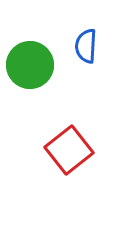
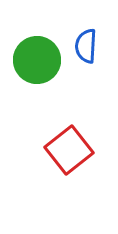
green circle: moved 7 px right, 5 px up
